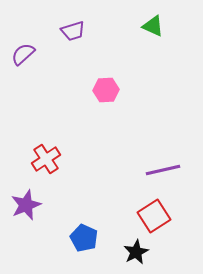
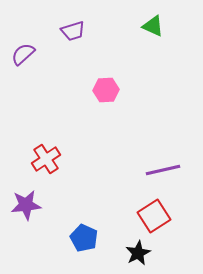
purple star: rotated 16 degrees clockwise
black star: moved 2 px right, 1 px down
